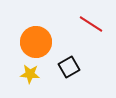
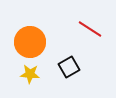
red line: moved 1 px left, 5 px down
orange circle: moved 6 px left
